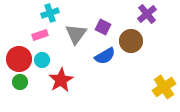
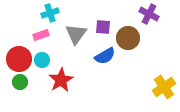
purple cross: moved 2 px right; rotated 24 degrees counterclockwise
purple square: rotated 21 degrees counterclockwise
pink rectangle: moved 1 px right
brown circle: moved 3 px left, 3 px up
